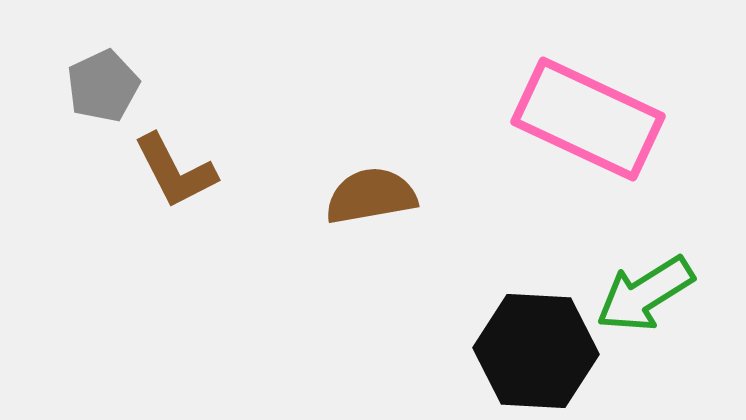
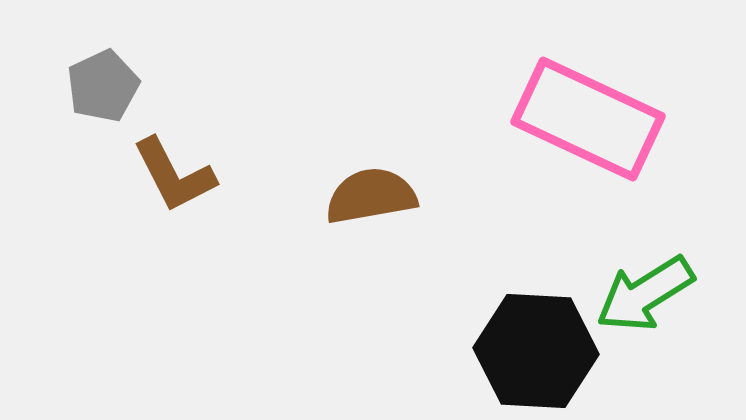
brown L-shape: moved 1 px left, 4 px down
